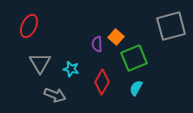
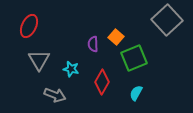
gray square: moved 4 px left, 6 px up; rotated 28 degrees counterclockwise
purple semicircle: moved 4 px left
gray triangle: moved 1 px left, 3 px up
cyan semicircle: moved 5 px down
